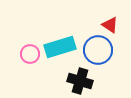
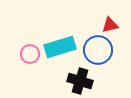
red triangle: rotated 48 degrees counterclockwise
